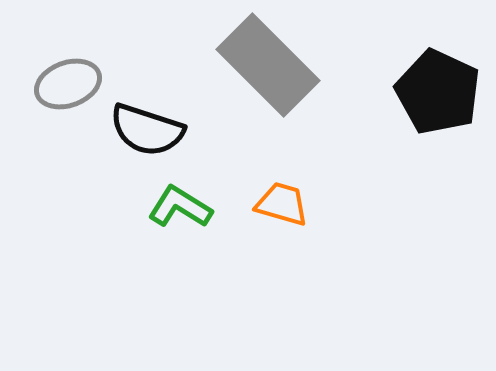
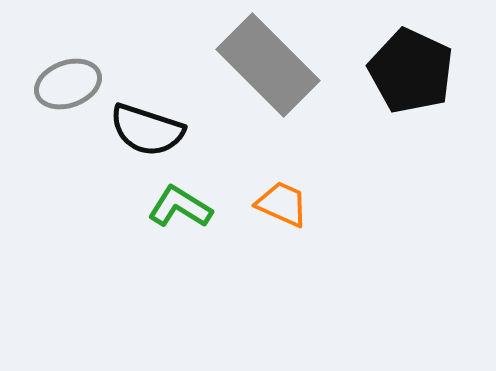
black pentagon: moved 27 px left, 21 px up
orange trapezoid: rotated 8 degrees clockwise
